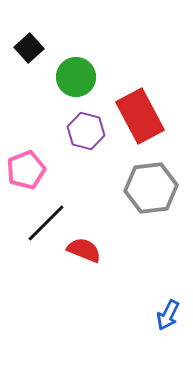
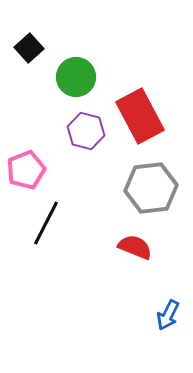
black line: rotated 18 degrees counterclockwise
red semicircle: moved 51 px right, 3 px up
